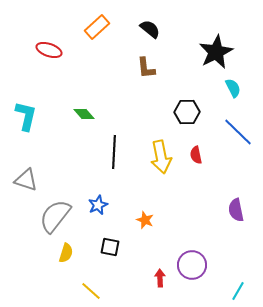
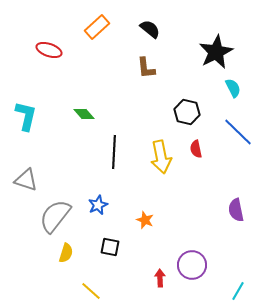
black hexagon: rotated 15 degrees clockwise
red semicircle: moved 6 px up
